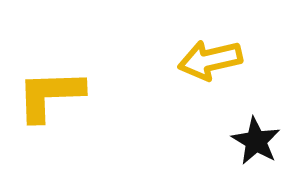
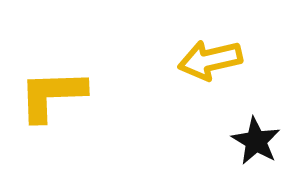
yellow L-shape: moved 2 px right
